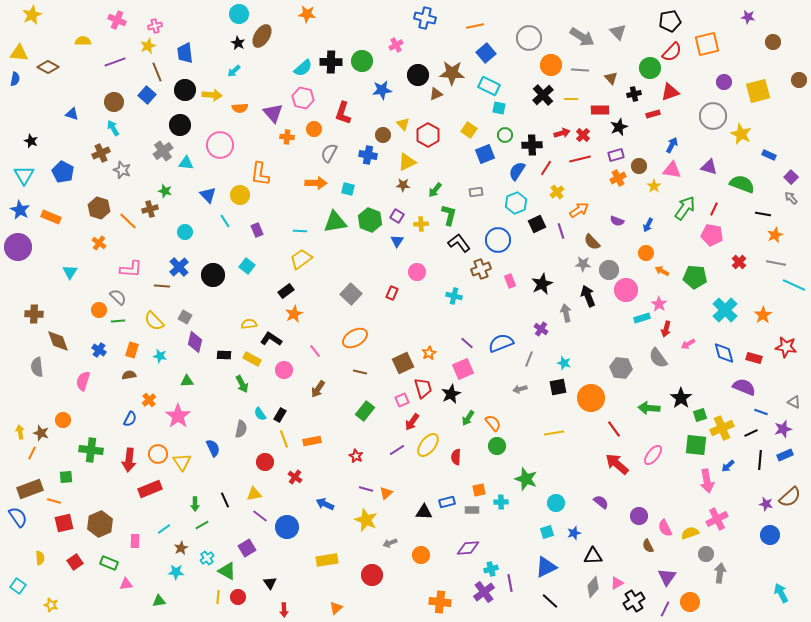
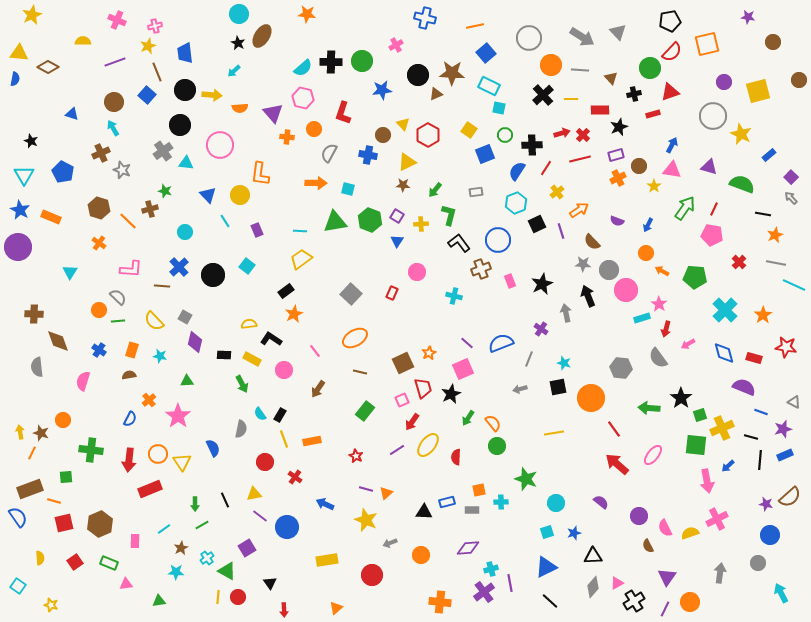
blue rectangle at (769, 155): rotated 64 degrees counterclockwise
black line at (751, 433): moved 4 px down; rotated 40 degrees clockwise
gray circle at (706, 554): moved 52 px right, 9 px down
